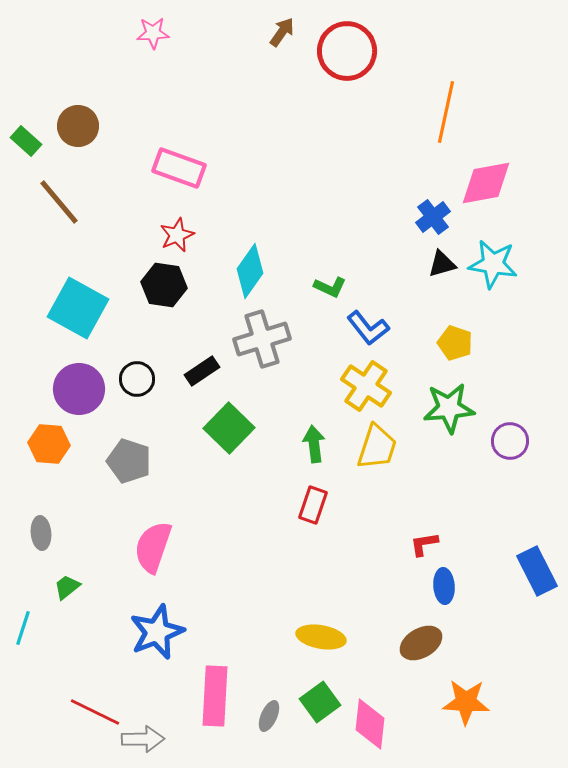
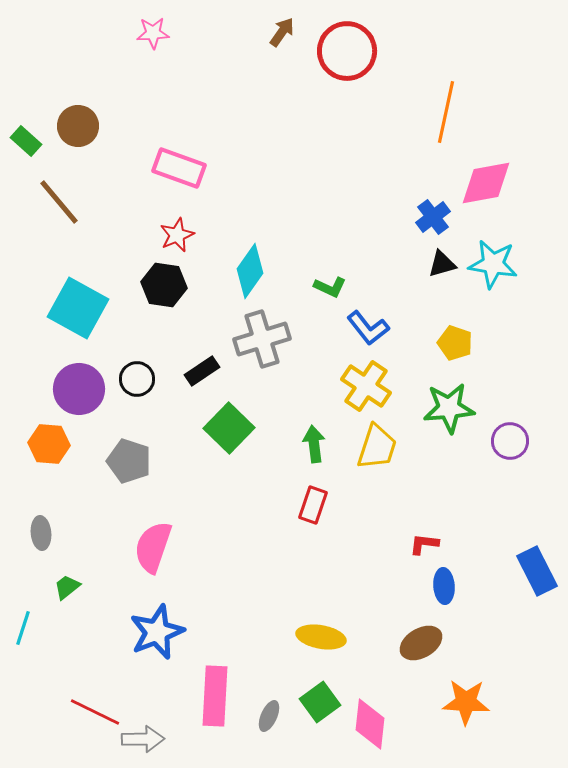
red L-shape at (424, 544): rotated 16 degrees clockwise
